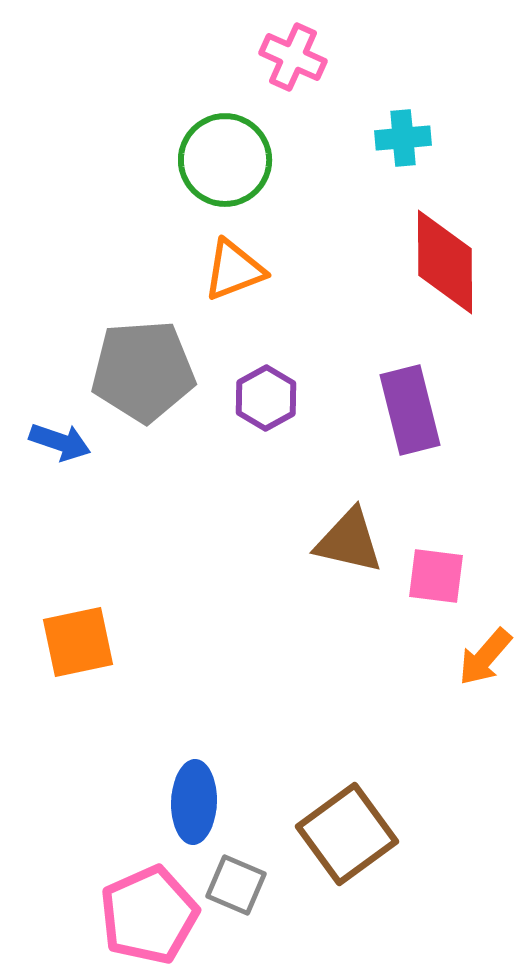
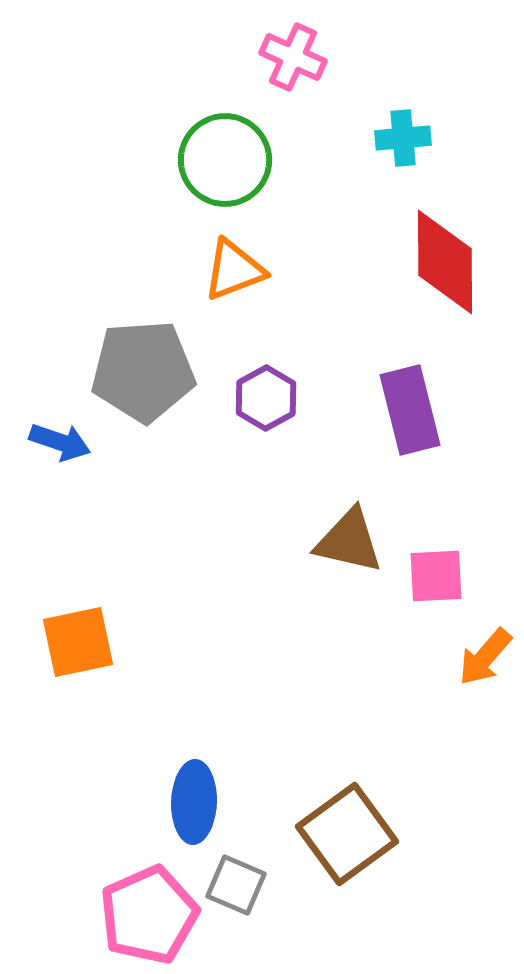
pink square: rotated 10 degrees counterclockwise
